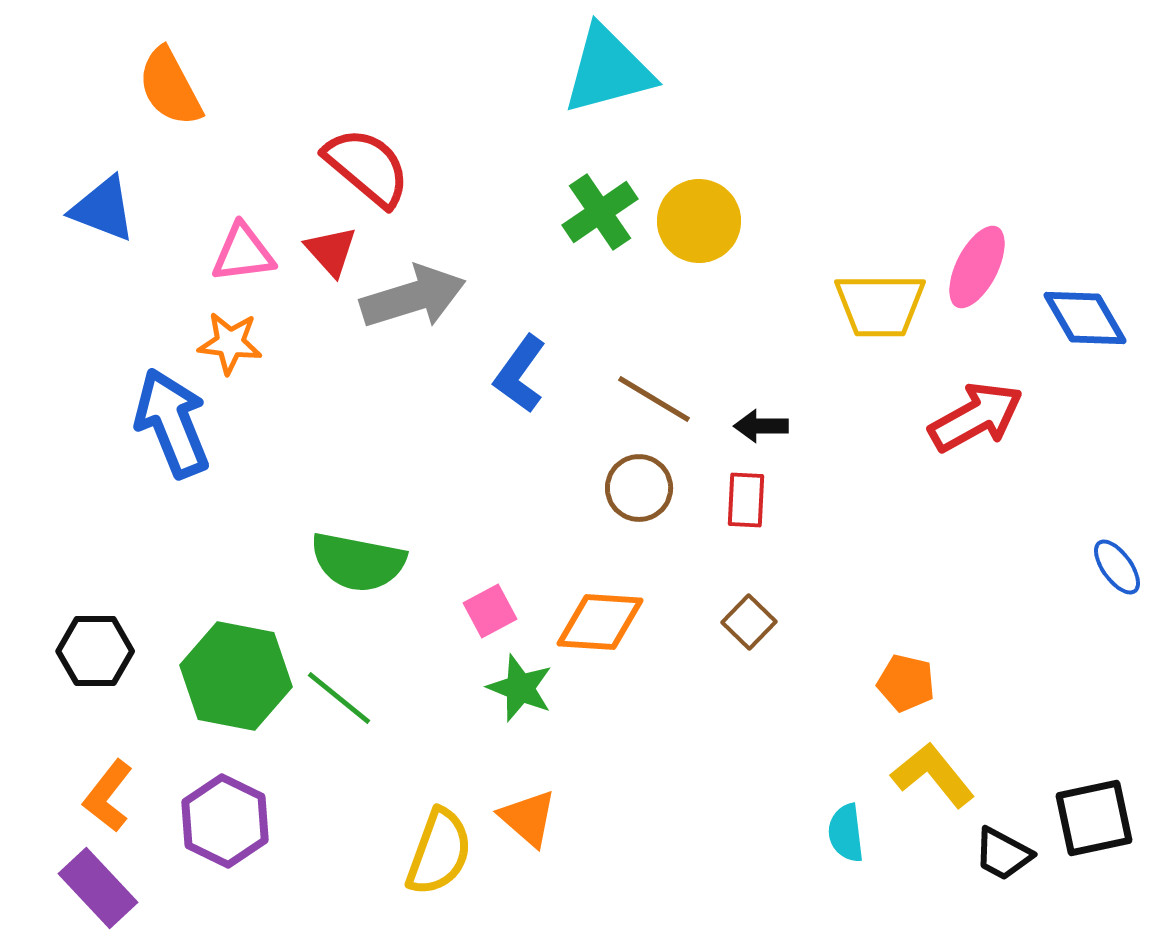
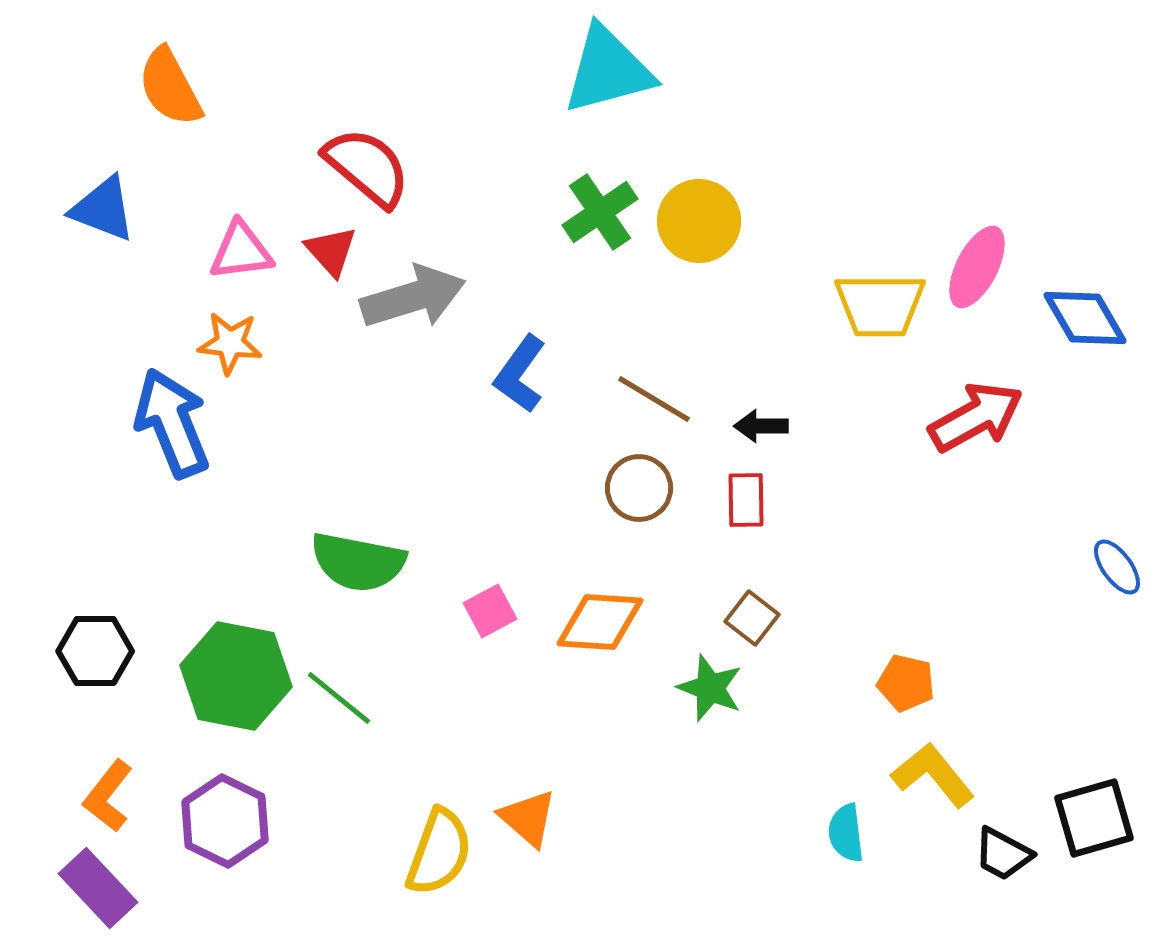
pink triangle: moved 2 px left, 2 px up
red rectangle: rotated 4 degrees counterclockwise
brown square: moved 3 px right, 4 px up; rotated 6 degrees counterclockwise
green star: moved 190 px right
black square: rotated 4 degrees counterclockwise
